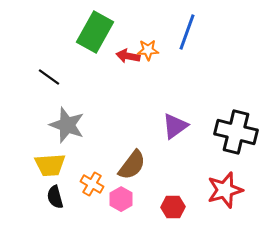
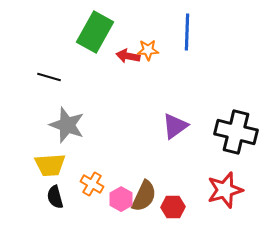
blue line: rotated 18 degrees counterclockwise
black line: rotated 20 degrees counterclockwise
brown semicircle: moved 12 px right, 31 px down; rotated 12 degrees counterclockwise
